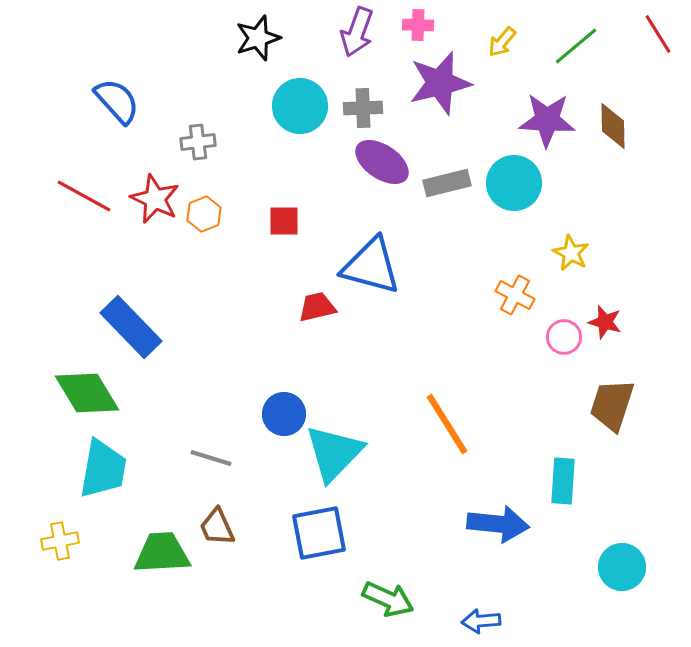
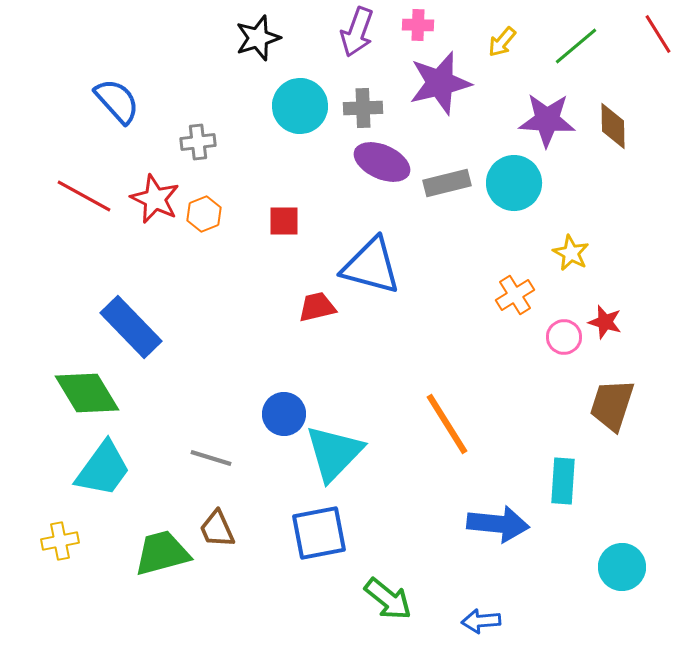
purple ellipse at (382, 162): rotated 10 degrees counterclockwise
orange cross at (515, 295): rotated 30 degrees clockwise
cyan trapezoid at (103, 469): rotated 26 degrees clockwise
brown trapezoid at (217, 527): moved 2 px down
green trapezoid at (162, 553): rotated 12 degrees counterclockwise
green arrow at (388, 599): rotated 15 degrees clockwise
